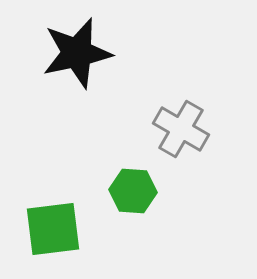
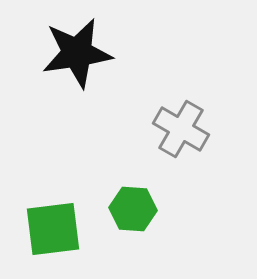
black star: rotated 4 degrees clockwise
green hexagon: moved 18 px down
